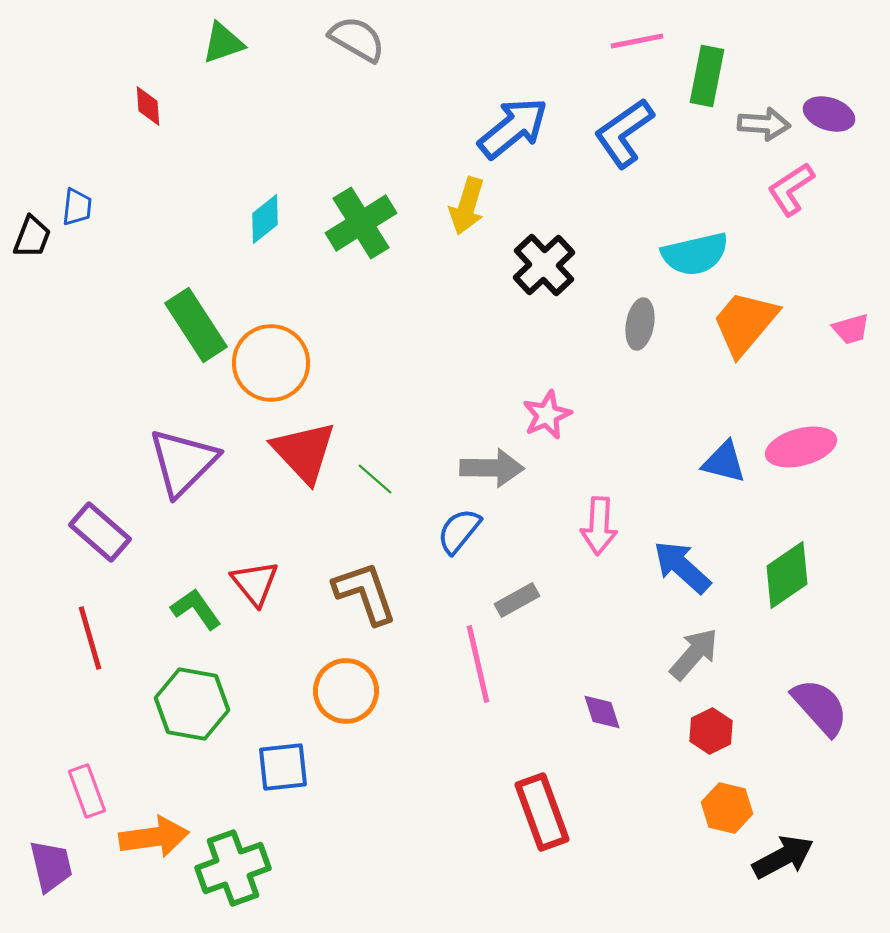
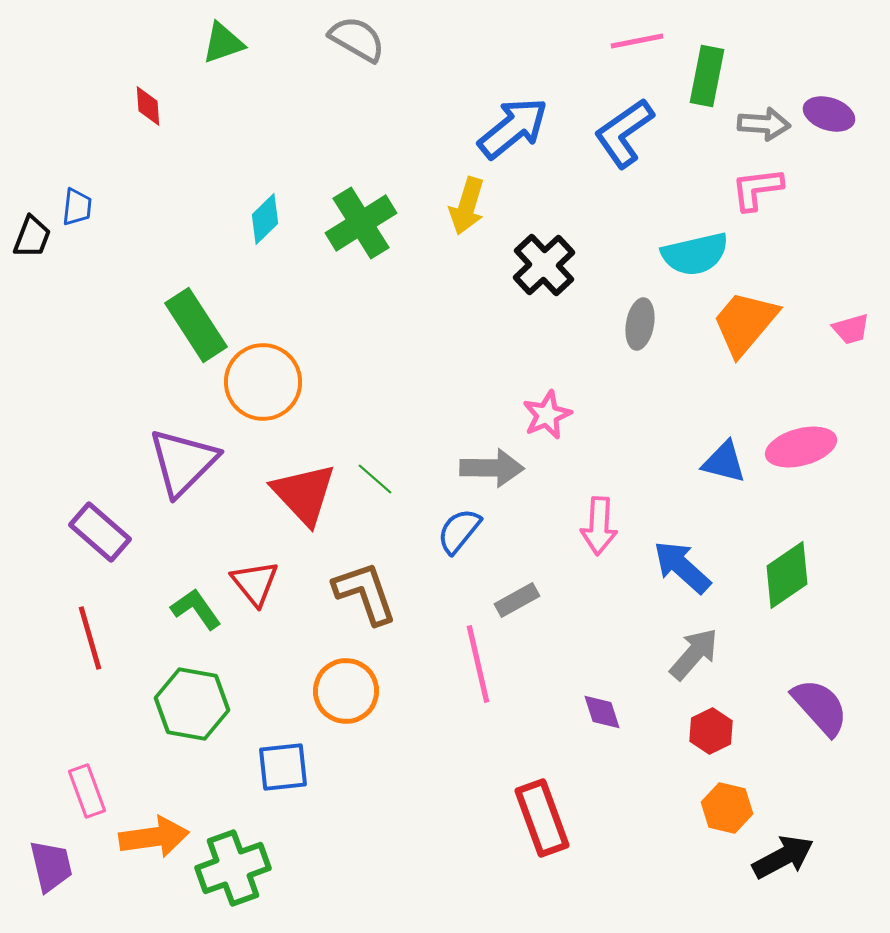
pink L-shape at (791, 189): moved 34 px left; rotated 26 degrees clockwise
cyan diamond at (265, 219): rotated 6 degrees counterclockwise
orange circle at (271, 363): moved 8 px left, 19 px down
red triangle at (304, 452): moved 42 px down
red rectangle at (542, 812): moved 6 px down
